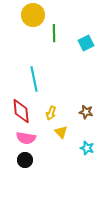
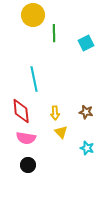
yellow arrow: moved 4 px right; rotated 24 degrees counterclockwise
black circle: moved 3 px right, 5 px down
